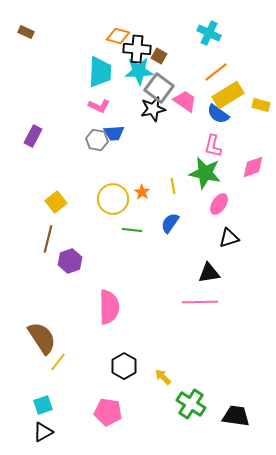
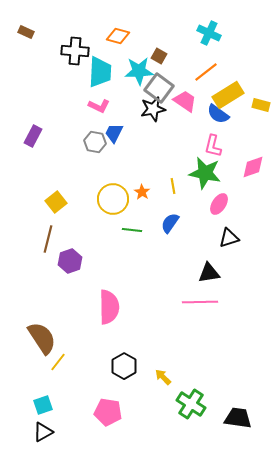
black cross at (137, 49): moved 62 px left, 2 px down
orange line at (216, 72): moved 10 px left
blue trapezoid at (114, 133): rotated 120 degrees clockwise
gray hexagon at (97, 140): moved 2 px left, 2 px down
black trapezoid at (236, 416): moved 2 px right, 2 px down
